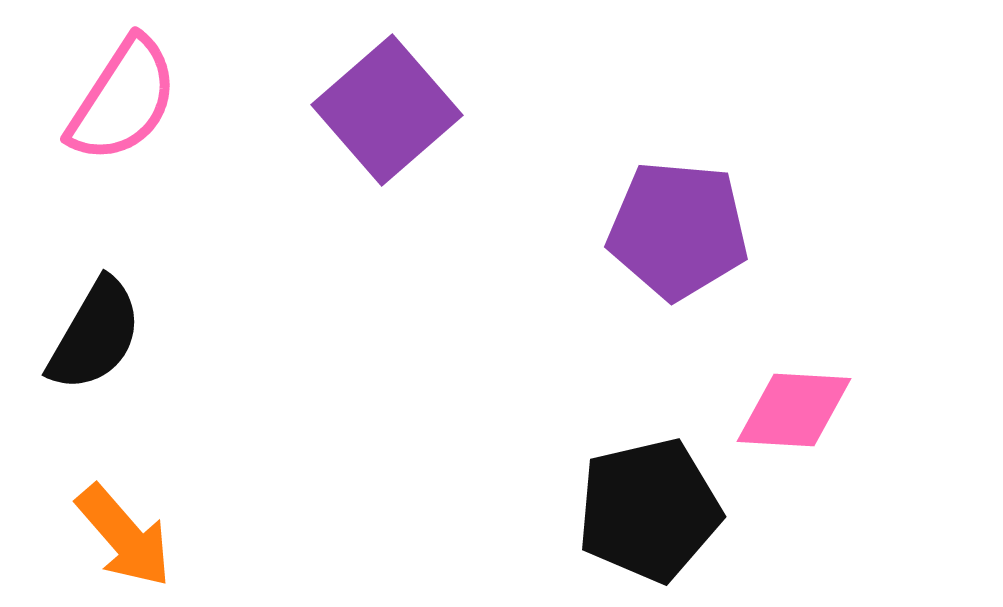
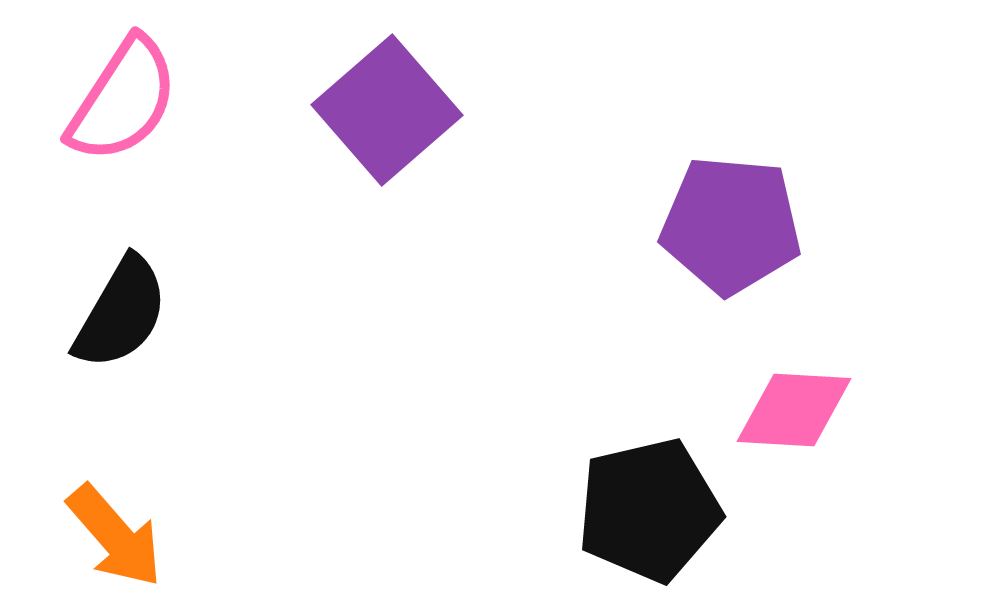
purple pentagon: moved 53 px right, 5 px up
black semicircle: moved 26 px right, 22 px up
orange arrow: moved 9 px left
